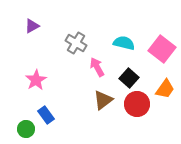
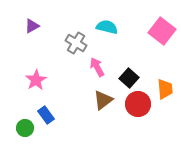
cyan semicircle: moved 17 px left, 16 px up
pink square: moved 18 px up
orange trapezoid: rotated 40 degrees counterclockwise
red circle: moved 1 px right
green circle: moved 1 px left, 1 px up
